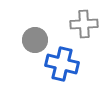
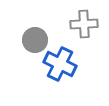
blue cross: moved 2 px left; rotated 12 degrees clockwise
